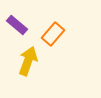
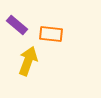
orange rectangle: moved 2 px left; rotated 55 degrees clockwise
